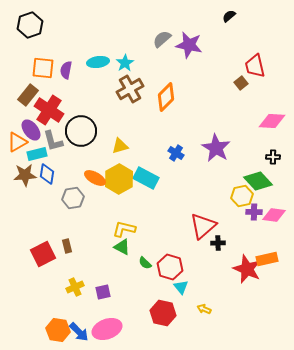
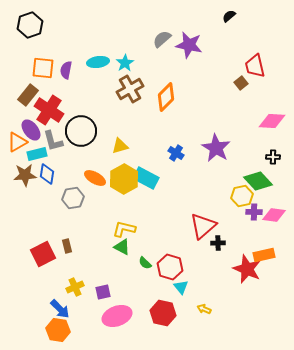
yellow hexagon at (119, 179): moved 5 px right
orange rectangle at (267, 259): moved 3 px left, 4 px up
pink ellipse at (107, 329): moved 10 px right, 13 px up
blue arrow at (79, 332): moved 19 px left, 23 px up
